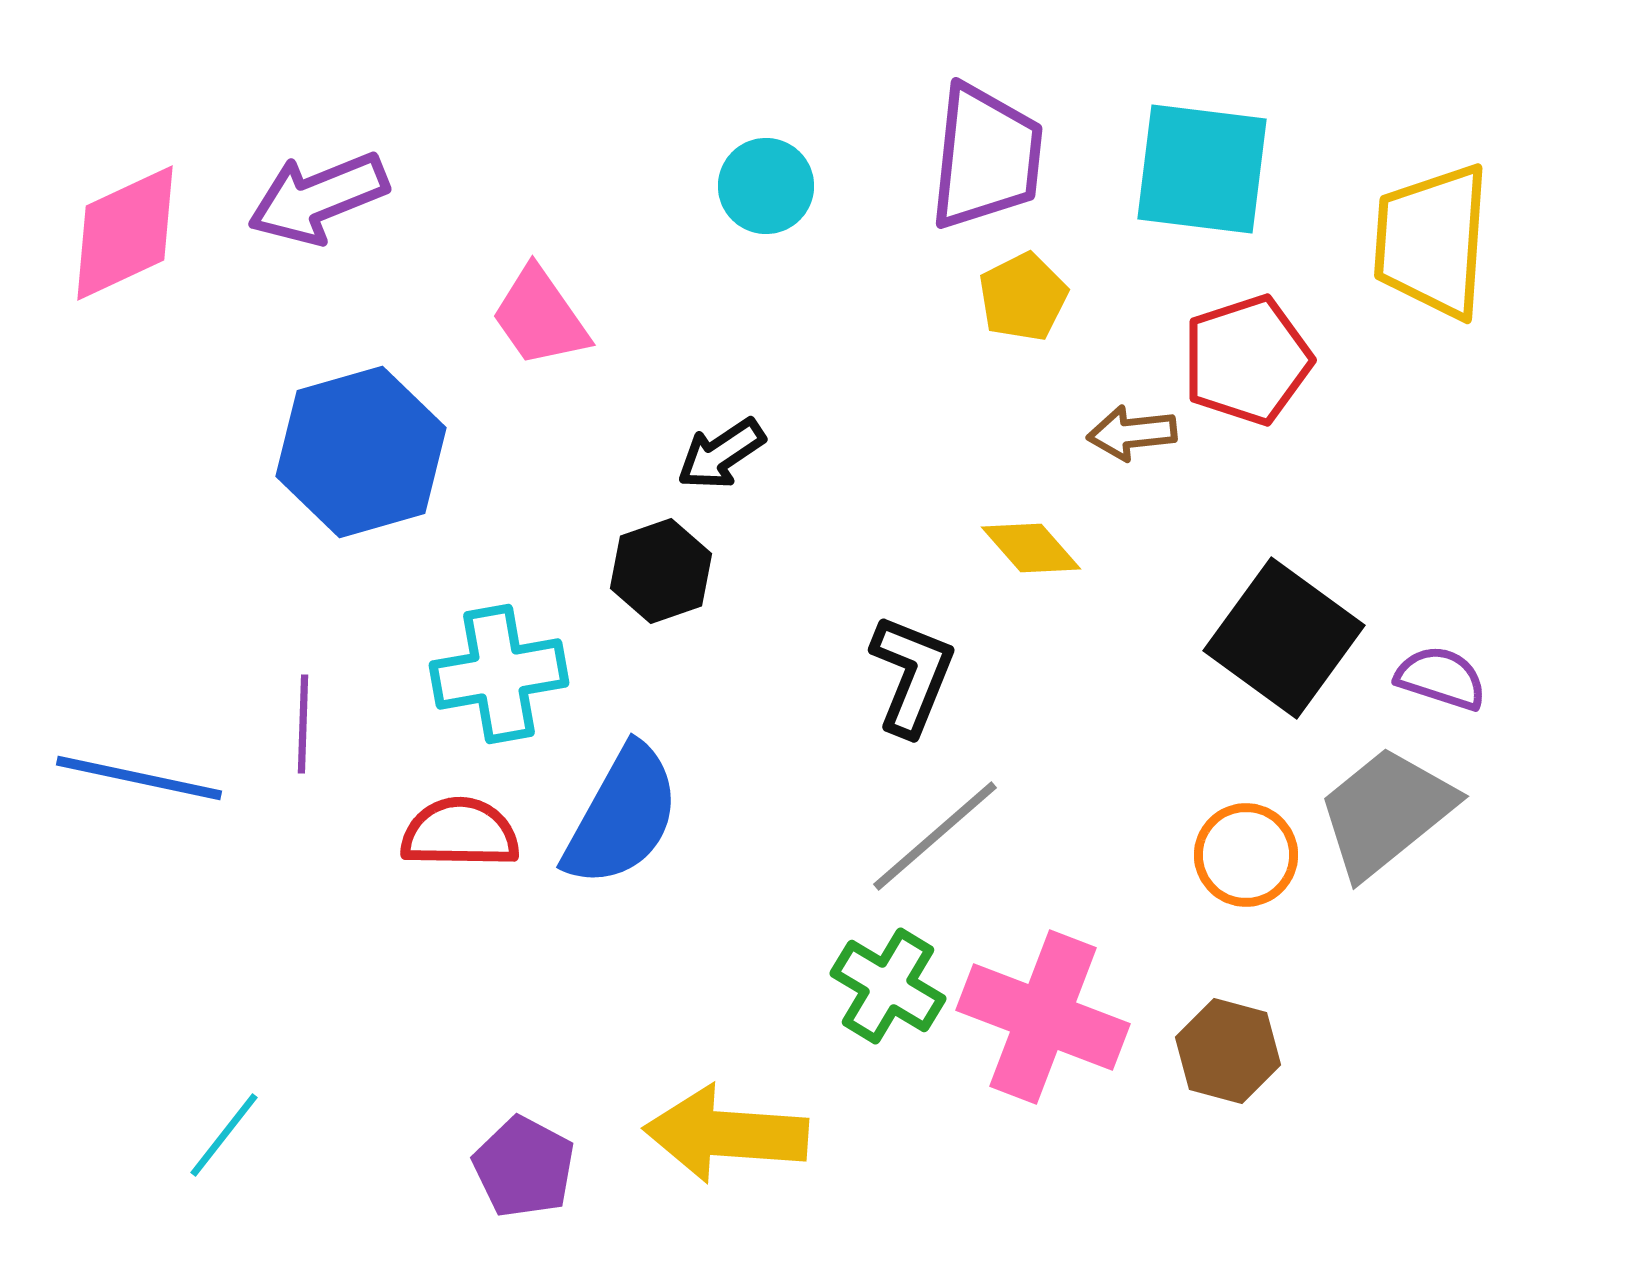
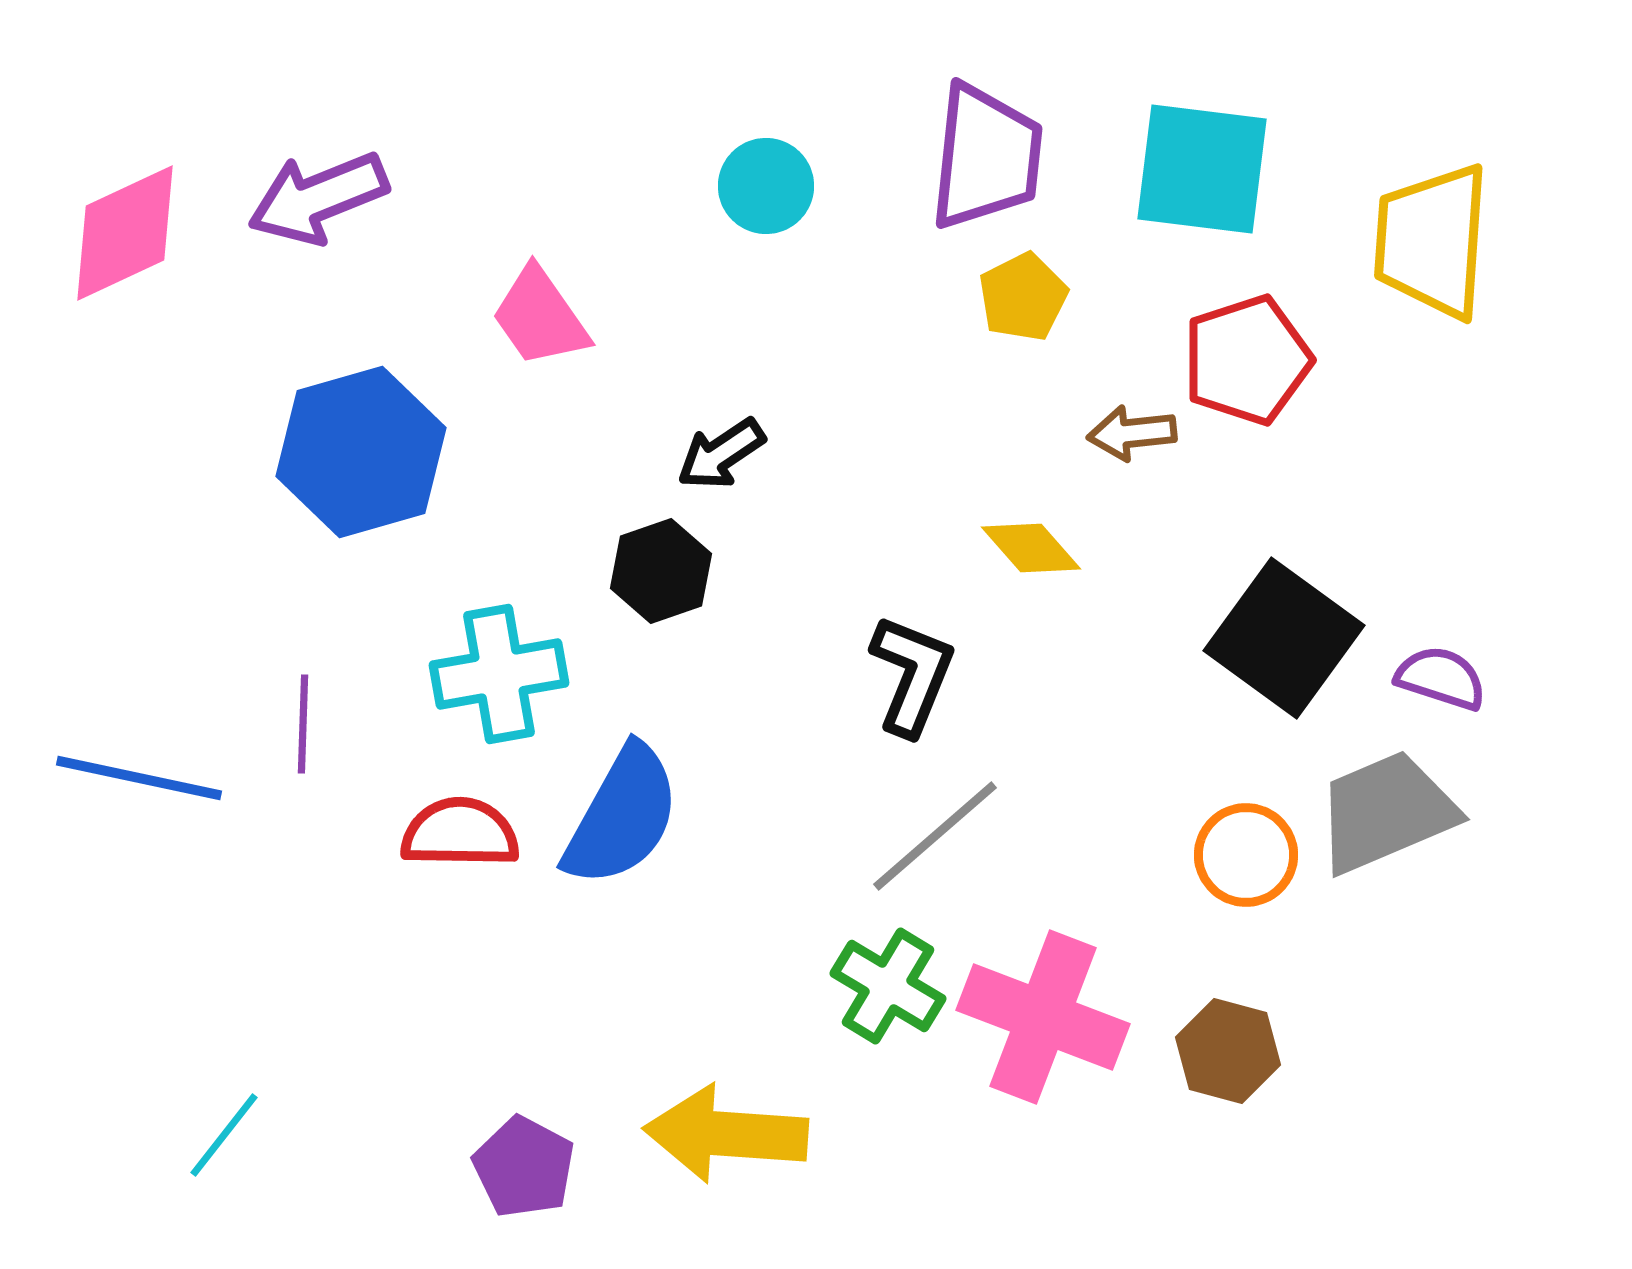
gray trapezoid: rotated 16 degrees clockwise
